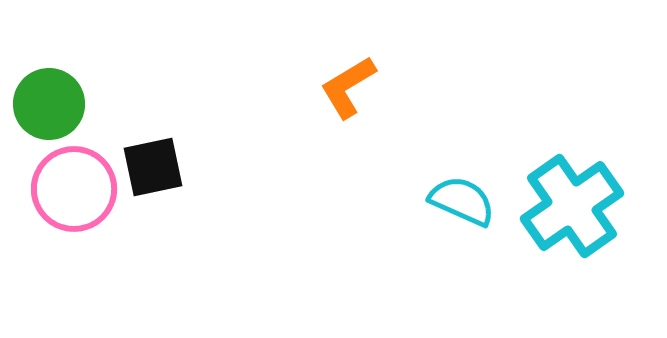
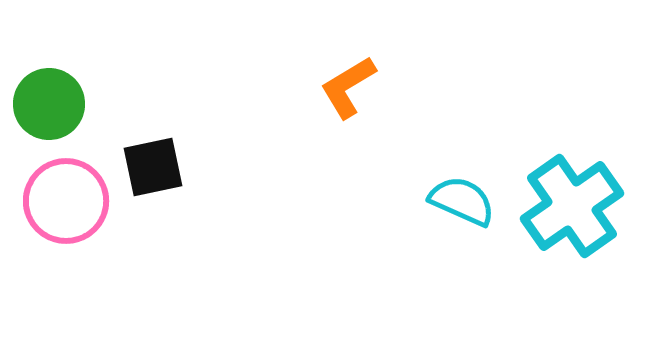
pink circle: moved 8 px left, 12 px down
